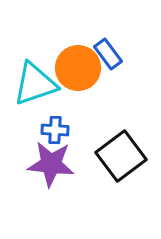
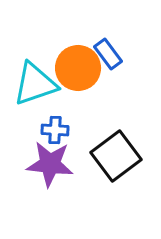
black square: moved 5 px left
purple star: moved 1 px left
